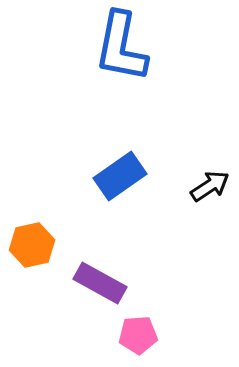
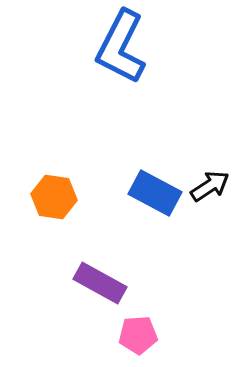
blue L-shape: rotated 16 degrees clockwise
blue rectangle: moved 35 px right, 17 px down; rotated 63 degrees clockwise
orange hexagon: moved 22 px right, 48 px up; rotated 21 degrees clockwise
